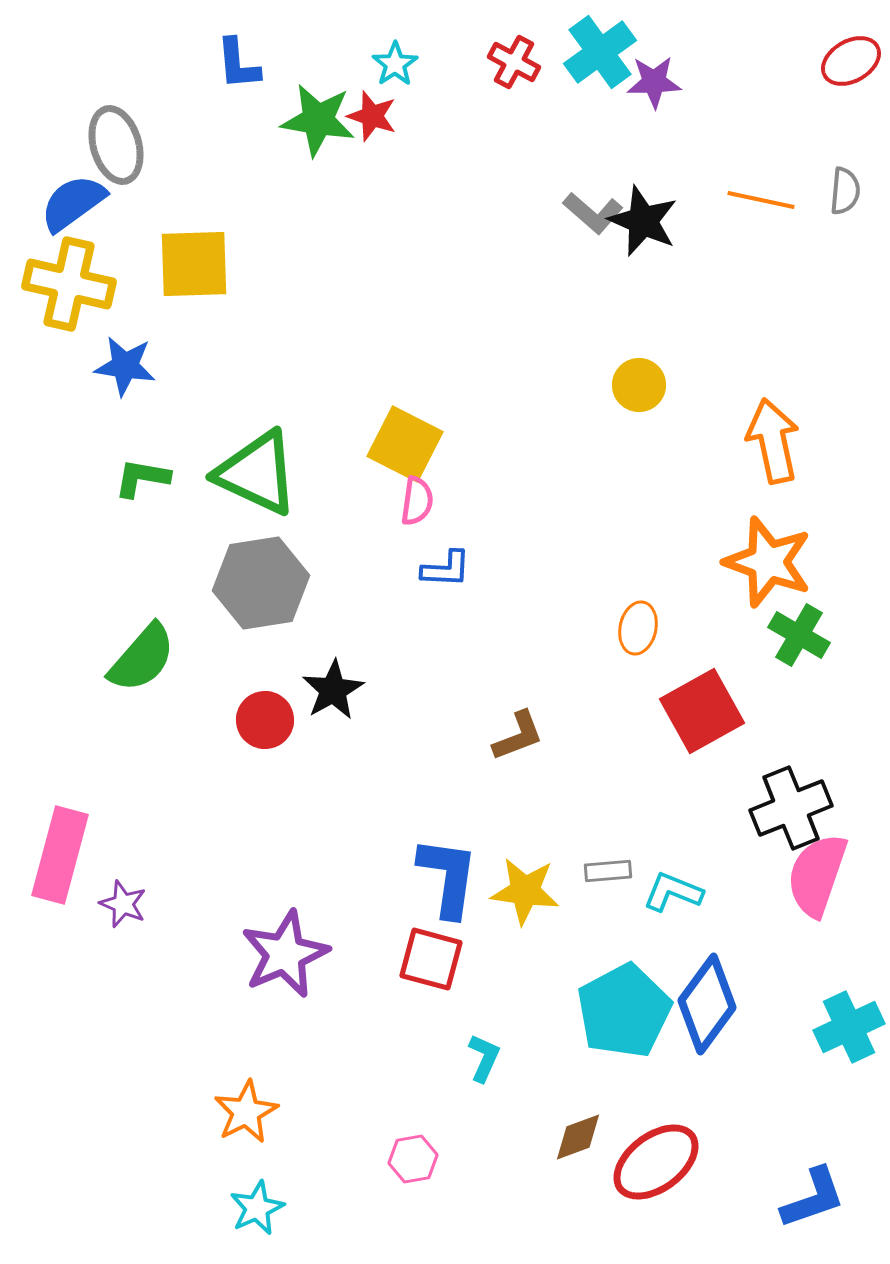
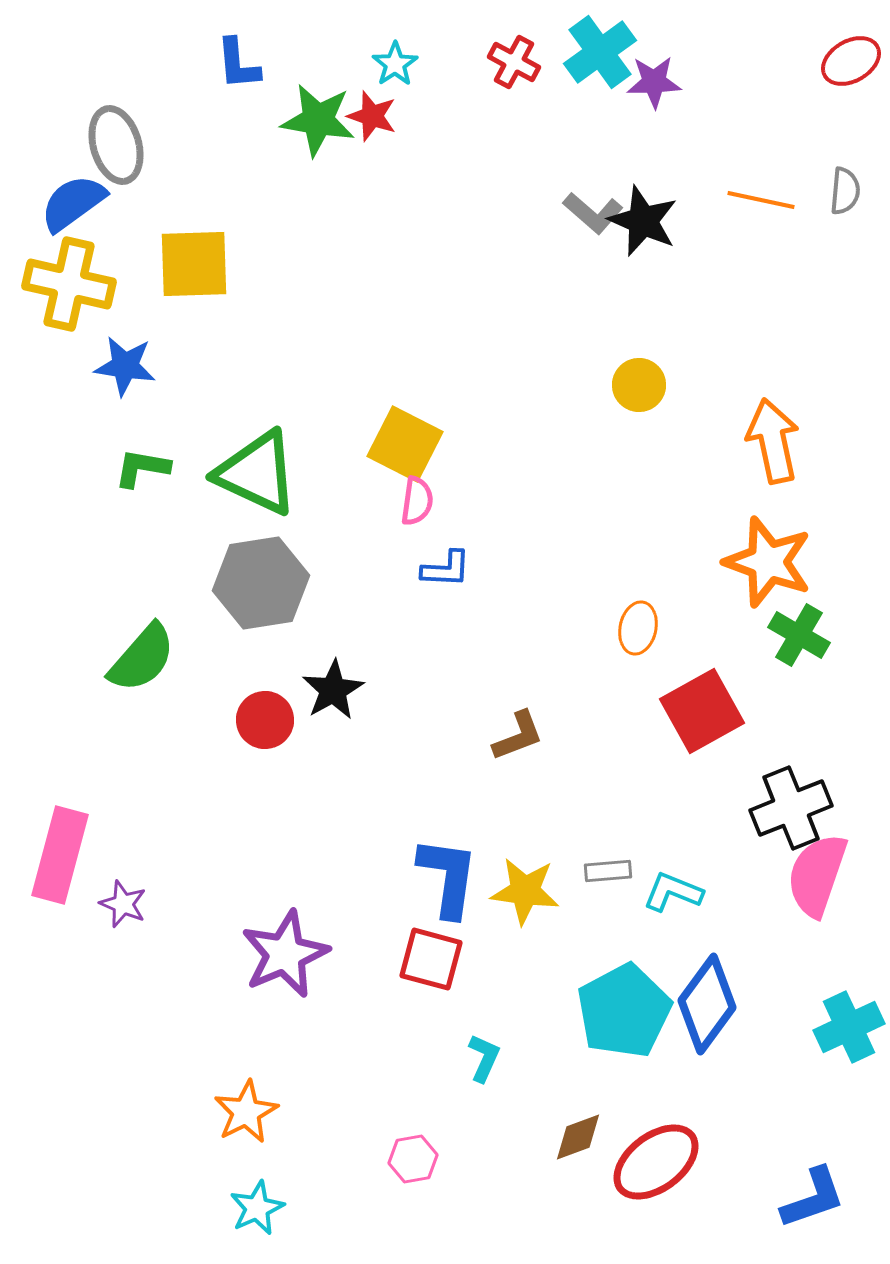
green L-shape at (142, 478): moved 10 px up
